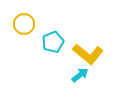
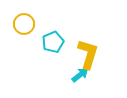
yellow L-shape: rotated 112 degrees counterclockwise
